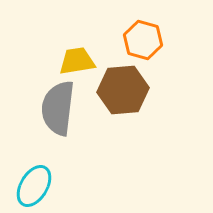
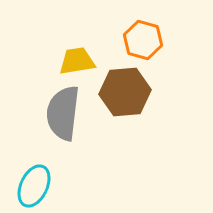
brown hexagon: moved 2 px right, 2 px down
gray semicircle: moved 5 px right, 5 px down
cyan ellipse: rotated 6 degrees counterclockwise
